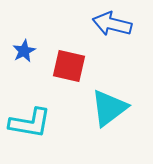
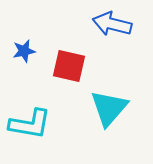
blue star: rotated 15 degrees clockwise
cyan triangle: rotated 12 degrees counterclockwise
cyan L-shape: moved 1 px down
